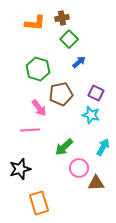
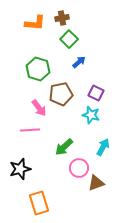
brown triangle: rotated 18 degrees counterclockwise
